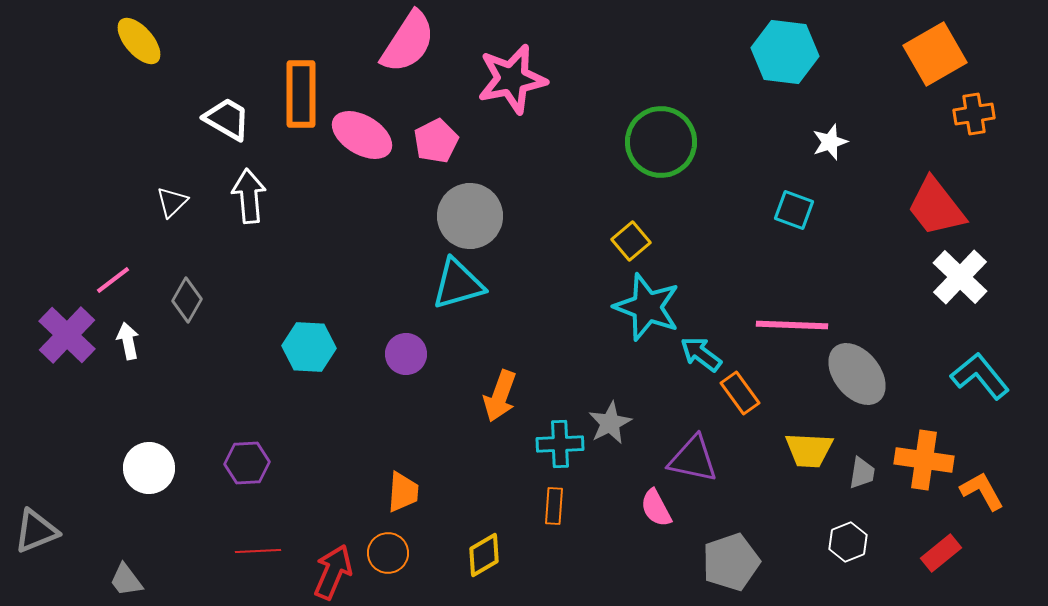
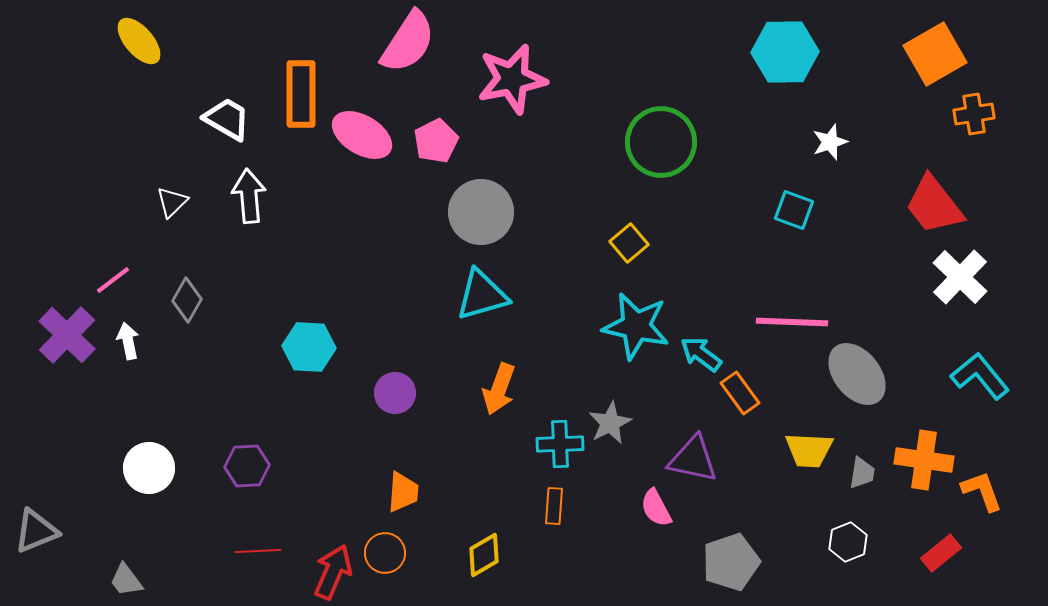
cyan hexagon at (785, 52): rotated 8 degrees counterclockwise
red trapezoid at (936, 207): moved 2 px left, 2 px up
gray circle at (470, 216): moved 11 px right, 4 px up
yellow square at (631, 241): moved 2 px left, 2 px down
cyan triangle at (458, 284): moved 24 px right, 11 px down
cyan star at (647, 307): moved 11 px left, 19 px down; rotated 8 degrees counterclockwise
pink line at (792, 325): moved 3 px up
purple circle at (406, 354): moved 11 px left, 39 px down
orange arrow at (500, 396): moved 1 px left, 7 px up
purple hexagon at (247, 463): moved 3 px down
orange L-shape at (982, 491): rotated 9 degrees clockwise
orange circle at (388, 553): moved 3 px left
